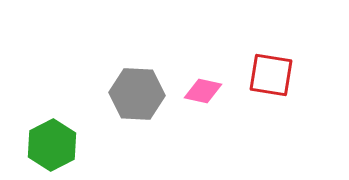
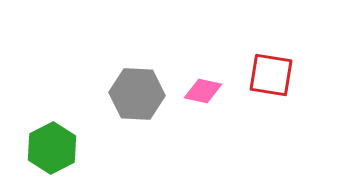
green hexagon: moved 3 px down
